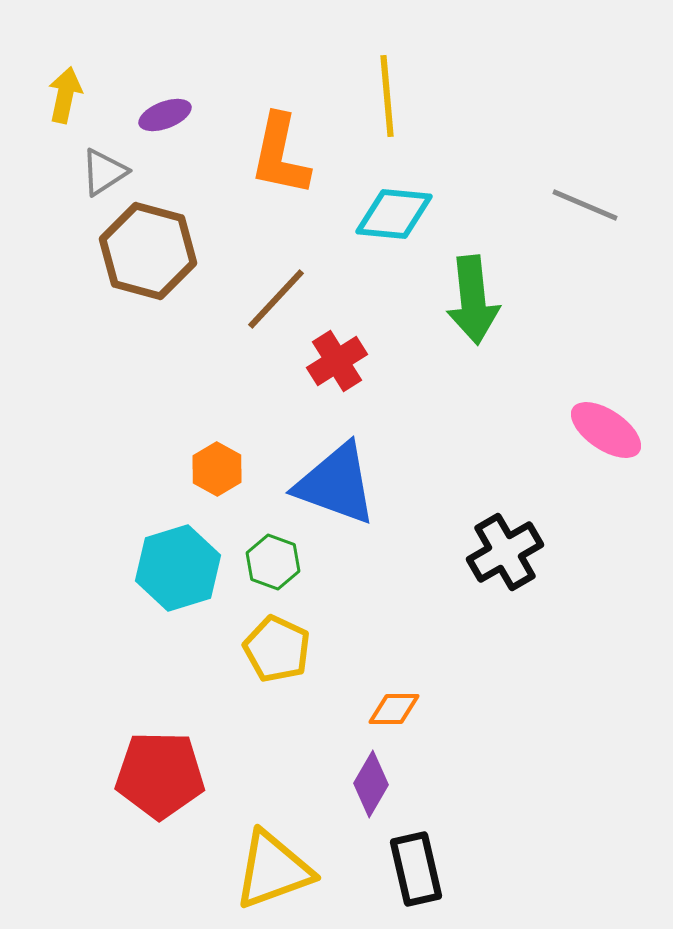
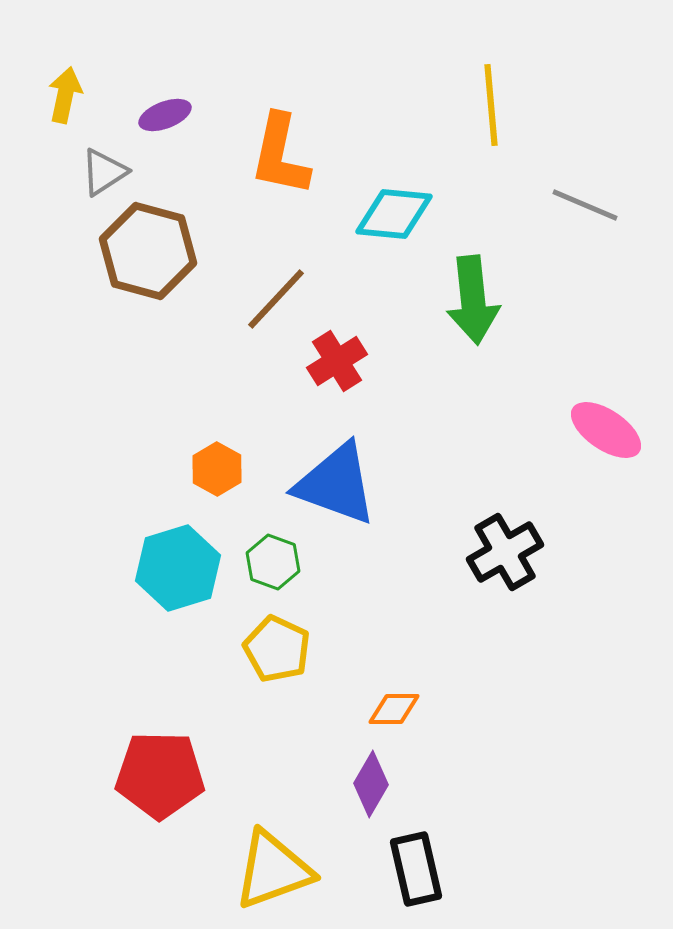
yellow line: moved 104 px right, 9 px down
